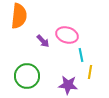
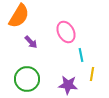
orange semicircle: rotated 25 degrees clockwise
pink ellipse: moved 1 px left, 3 px up; rotated 45 degrees clockwise
purple arrow: moved 12 px left, 1 px down
yellow line: moved 2 px right, 2 px down
green circle: moved 3 px down
